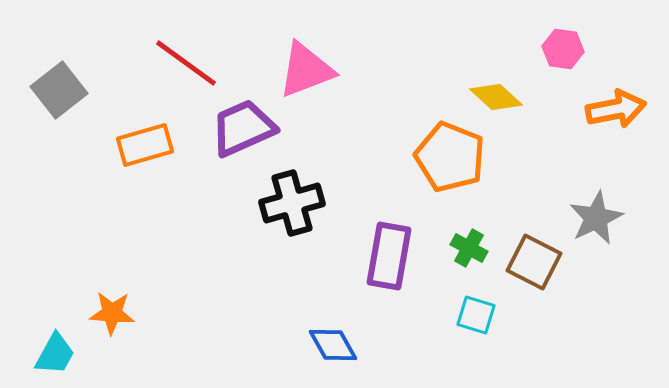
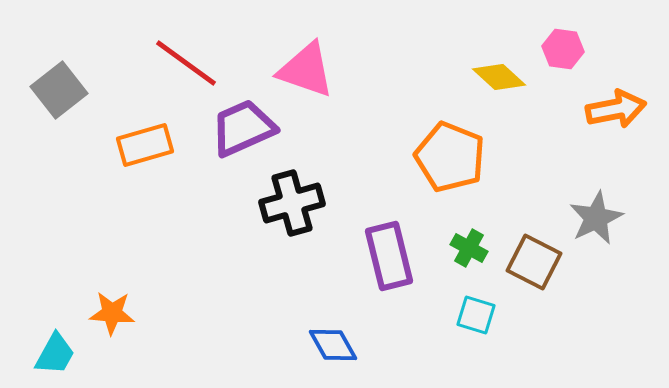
pink triangle: rotated 40 degrees clockwise
yellow diamond: moved 3 px right, 20 px up
purple rectangle: rotated 24 degrees counterclockwise
